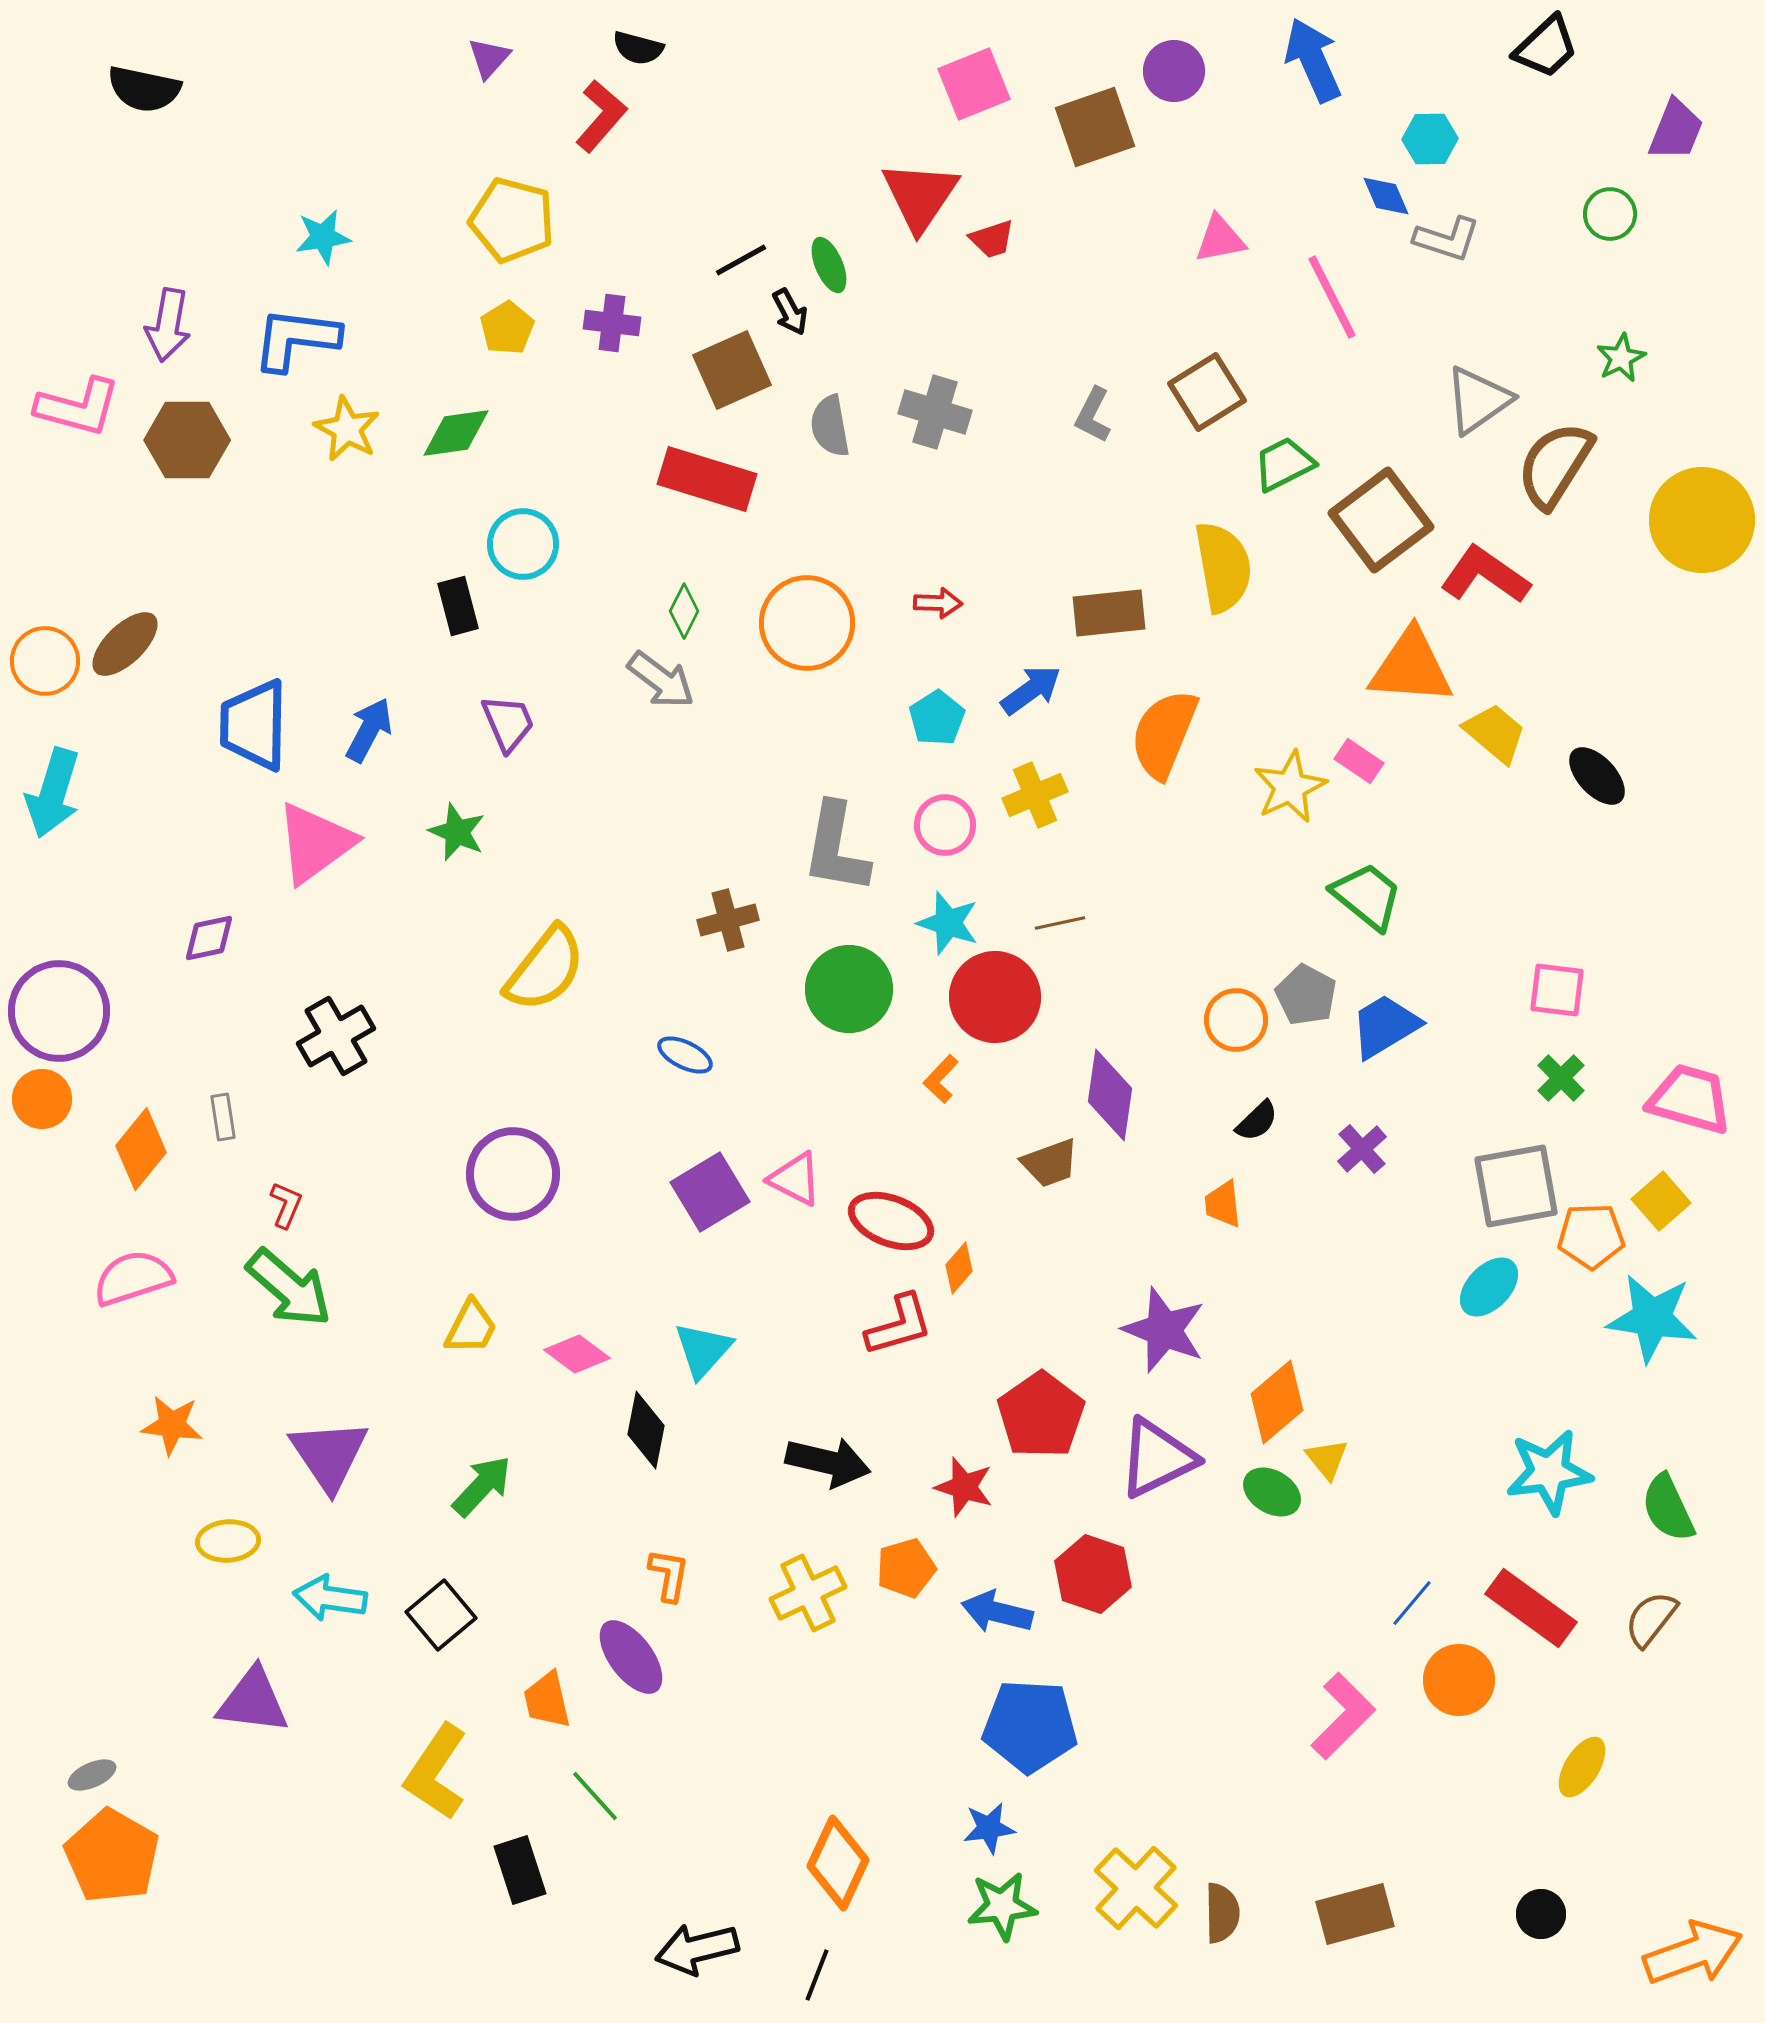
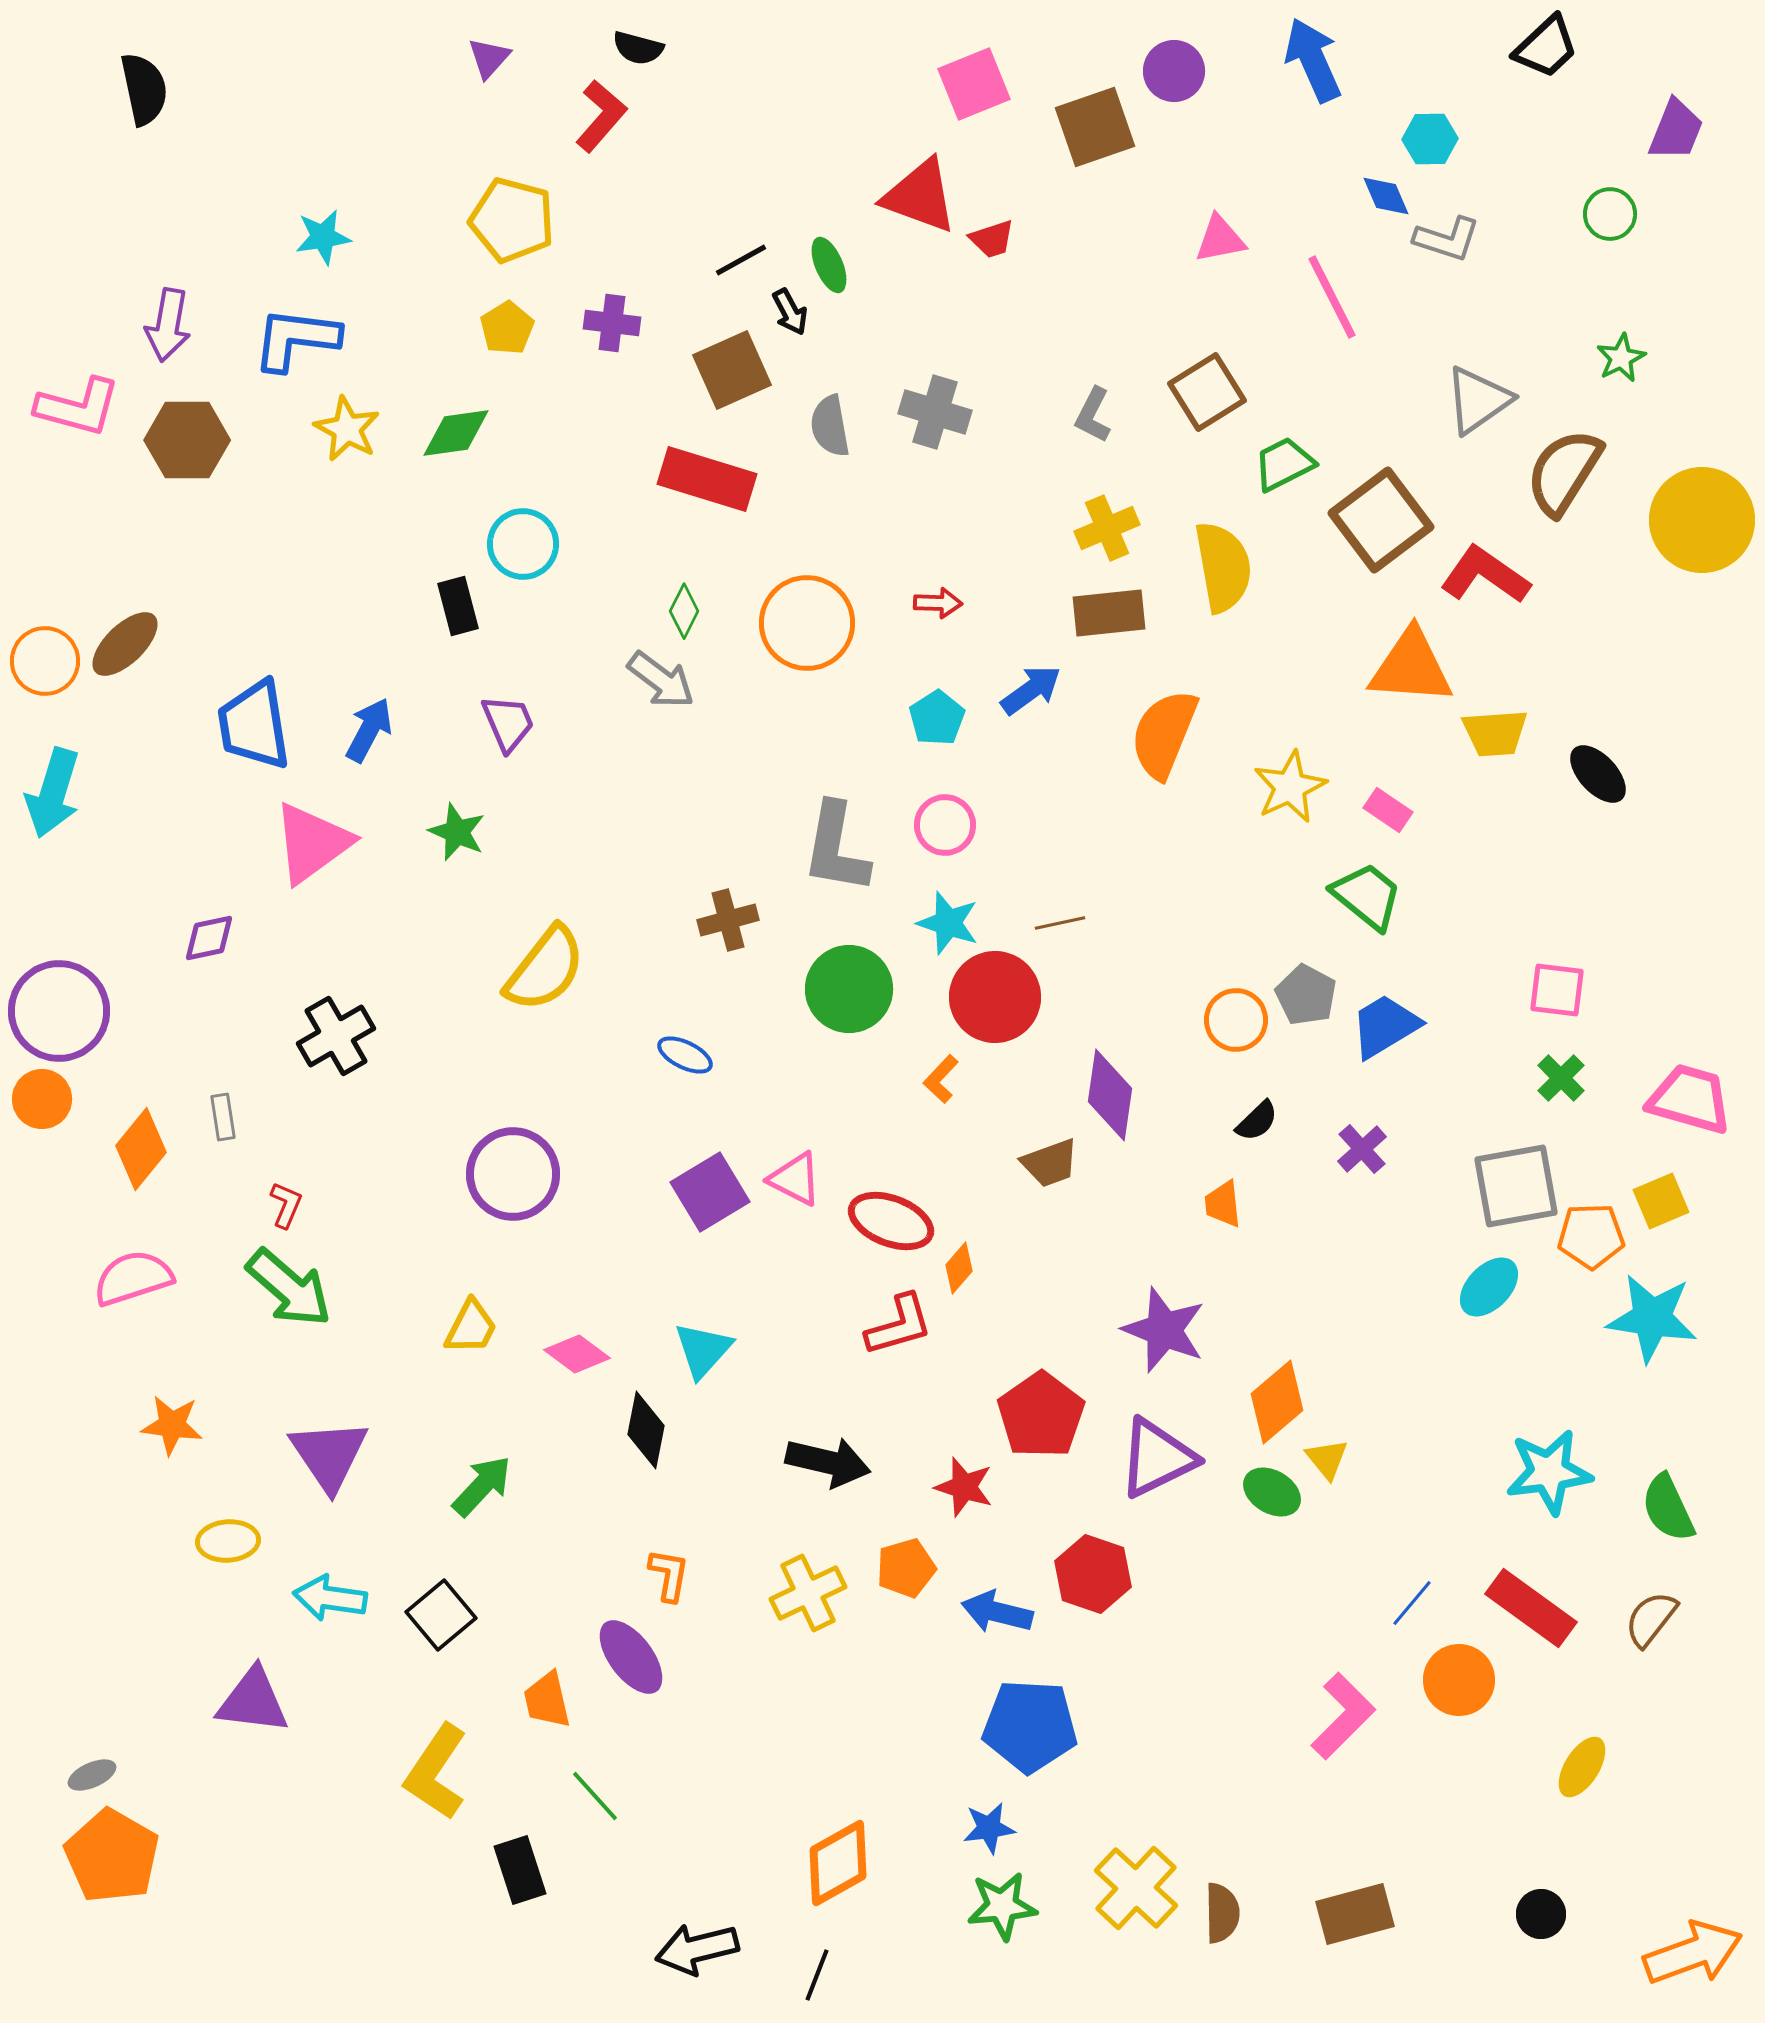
black semicircle at (144, 89): rotated 114 degrees counterclockwise
red triangle at (920, 196): rotated 44 degrees counterclockwise
brown semicircle at (1555, 465): moved 9 px right, 7 px down
blue trapezoid at (254, 725): rotated 10 degrees counterclockwise
yellow trapezoid at (1495, 733): rotated 136 degrees clockwise
pink rectangle at (1359, 761): moved 29 px right, 49 px down
black ellipse at (1597, 776): moved 1 px right, 2 px up
yellow cross at (1035, 795): moved 72 px right, 267 px up
pink triangle at (315, 843): moved 3 px left
yellow square at (1661, 1201): rotated 18 degrees clockwise
orange diamond at (838, 1863): rotated 36 degrees clockwise
